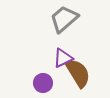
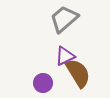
purple triangle: moved 2 px right, 2 px up
